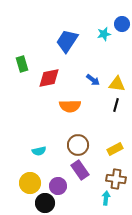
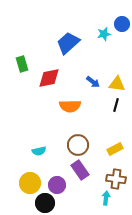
blue trapezoid: moved 1 px right, 2 px down; rotated 15 degrees clockwise
blue arrow: moved 2 px down
purple circle: moved 1 px left, 1 px up
